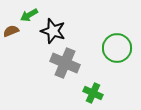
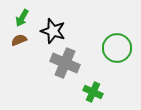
green arrow: moved 7 px left, 3 px down; rotated 30 degrees counterclockwise
brown semicircle: moved 8 px right, 9 px down
green cross: moved 1 px up
